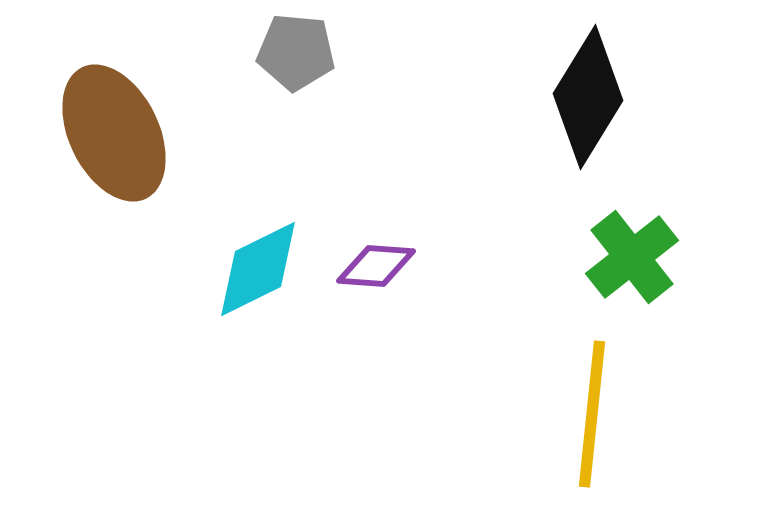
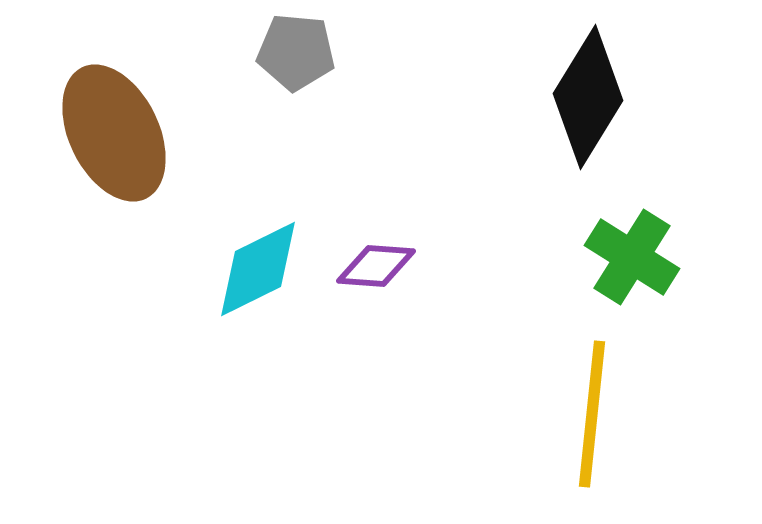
green cross: rotated 20 degrees counterclockwise
